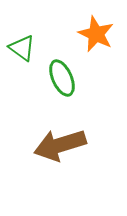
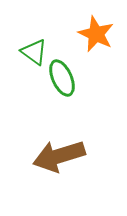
green triangle: moved 12 px right, 4 px down
brown arrow: moved 1 px left, 11 px down
